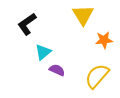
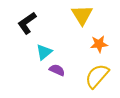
yellow triangle: moved 1 px left
black L-shape: moved 1 px up
orange star: moved 5 px left, 4 px down
cyan triangle: moved 1 px right
